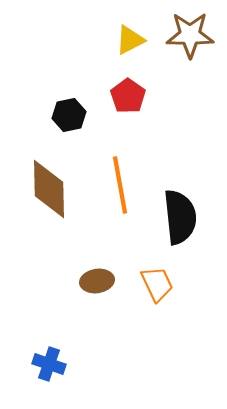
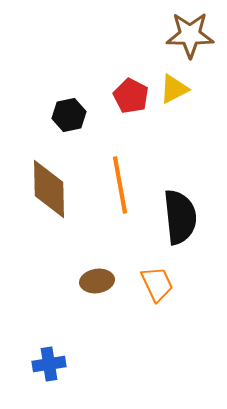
yellow triangle: moved 44 px right, 49 px down
red pentagon: moved 3 px right; rotated 8 degrees counterclockwise
blue cross: rotated 28 degrees counterclockwise
